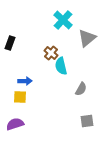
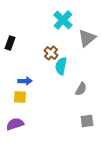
cyan semicircle: rotated 24 degrees clockwise
